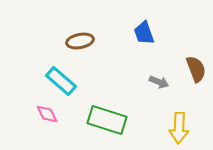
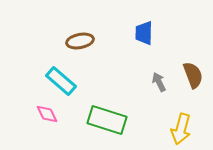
blue trapezoid: rotated 20 degrees clockwise
brown semicircle: moved 3 px left, 6 px down
gray arrow: rotated 138 degrees counterclockwise
yellow arrow: moved 2 px right, 1 px down; rotated 12 degrees clockwise
